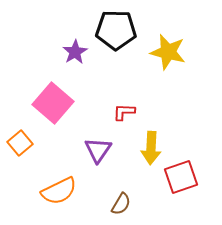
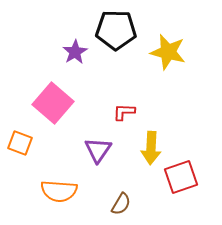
orange square: rotated 30 degrees counterclockwise
orange semicircle: rotated 30 degrees clockwise
